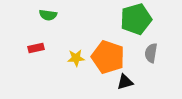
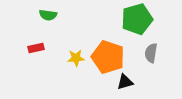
green pentagon: moved 1 px right
